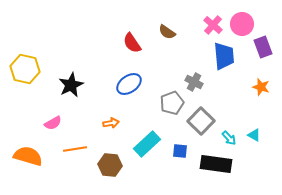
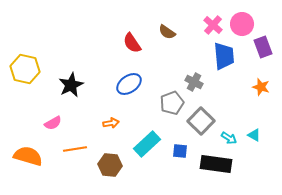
cyan arrow: rotated 14 degrees counterclockwise
